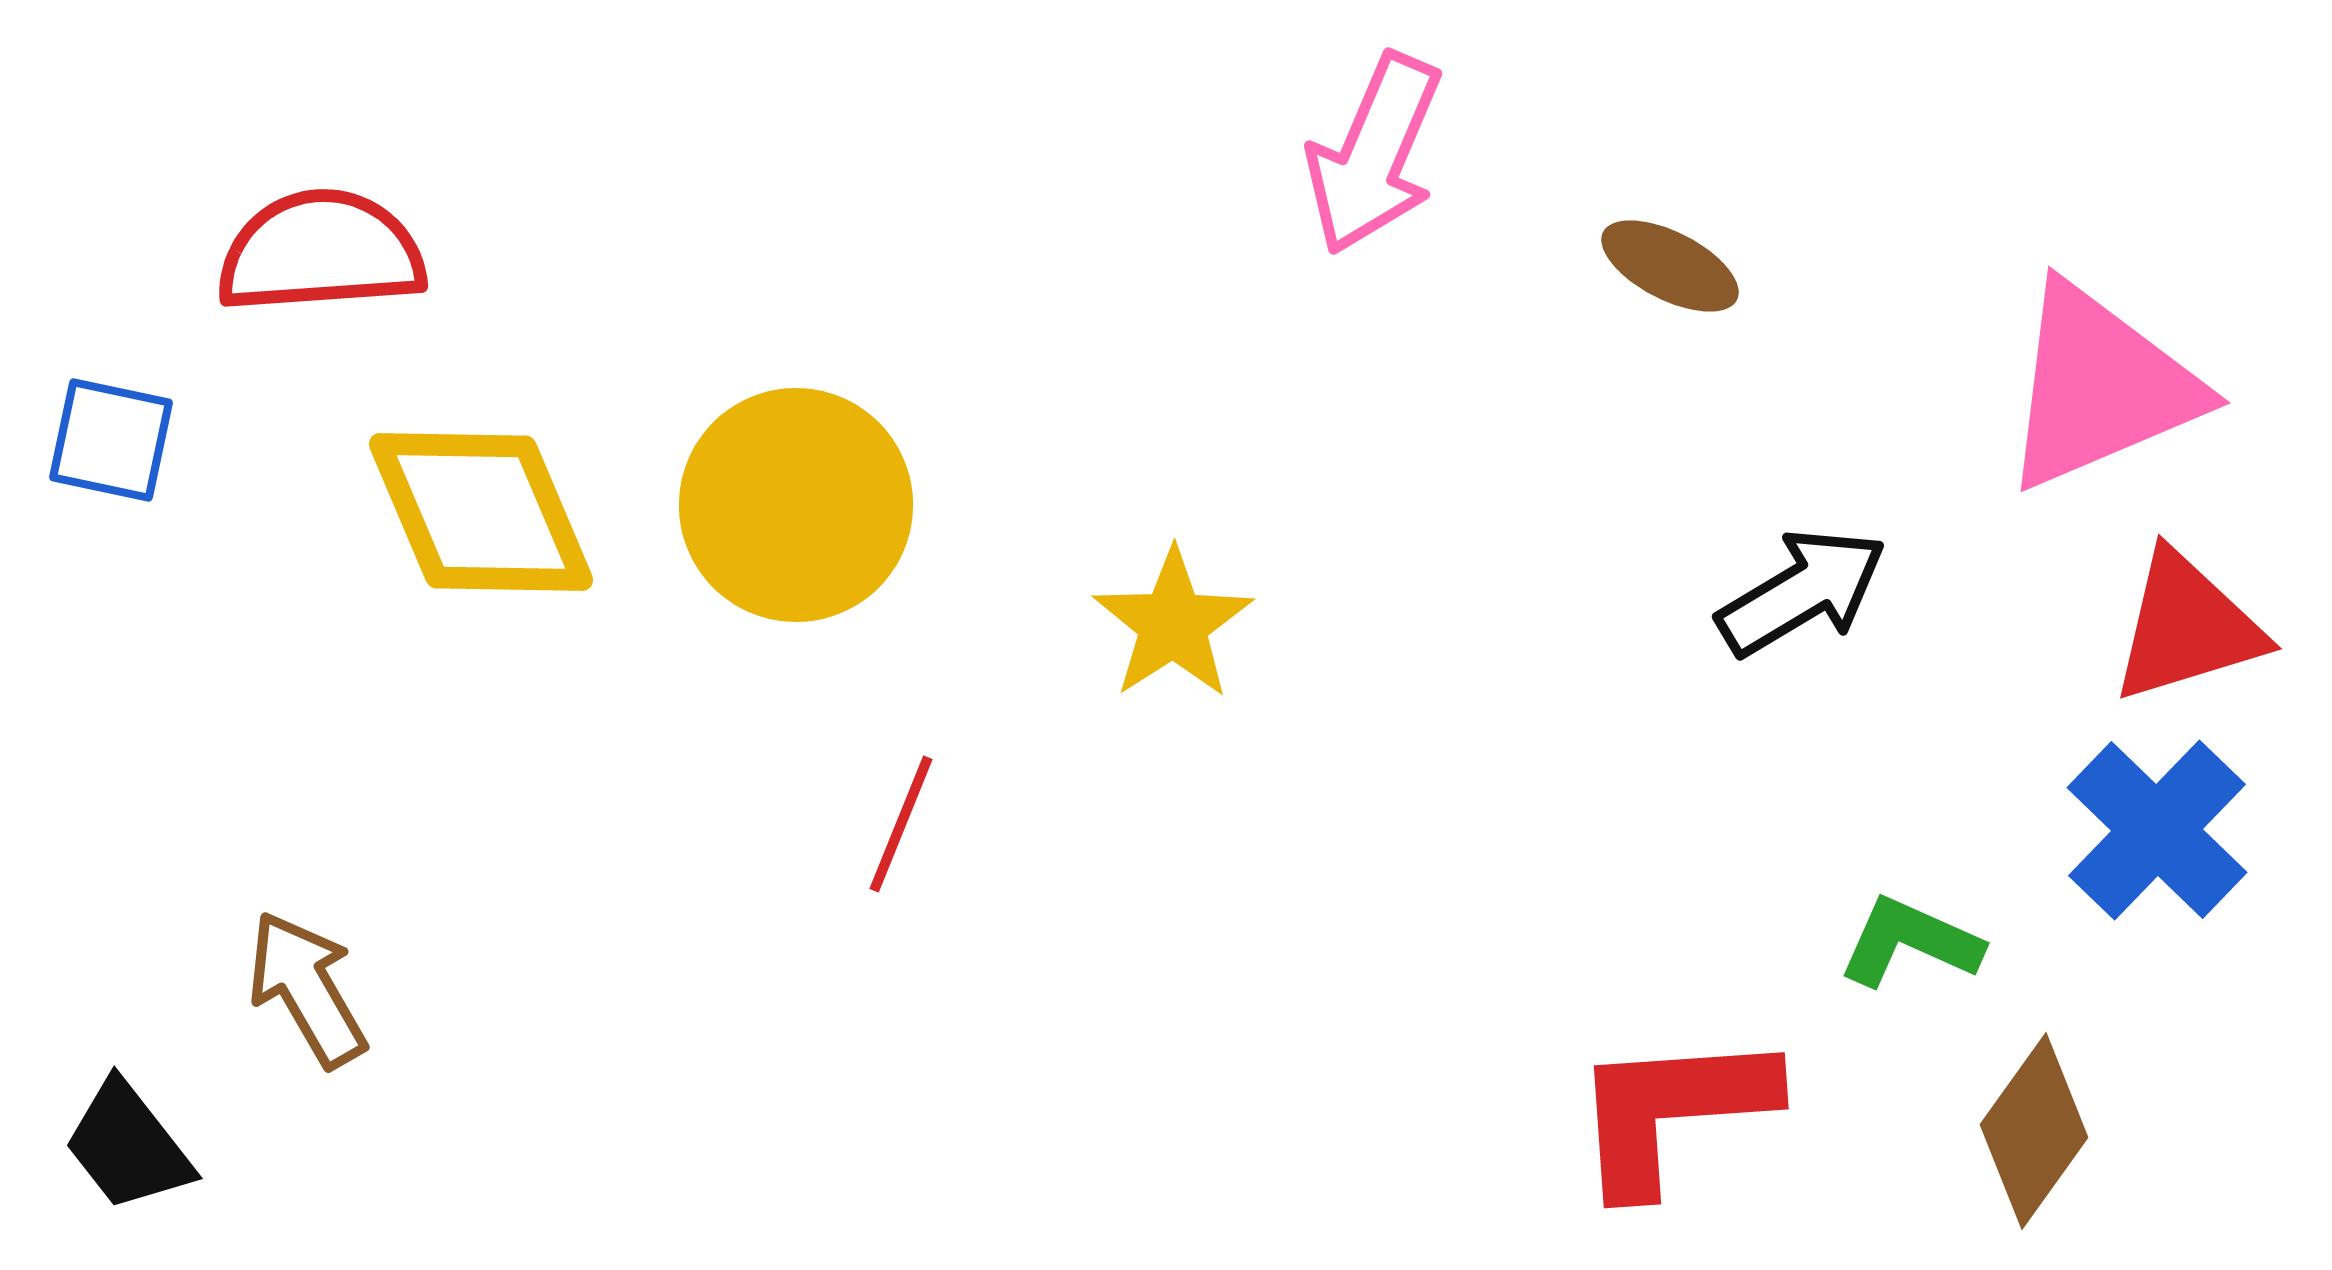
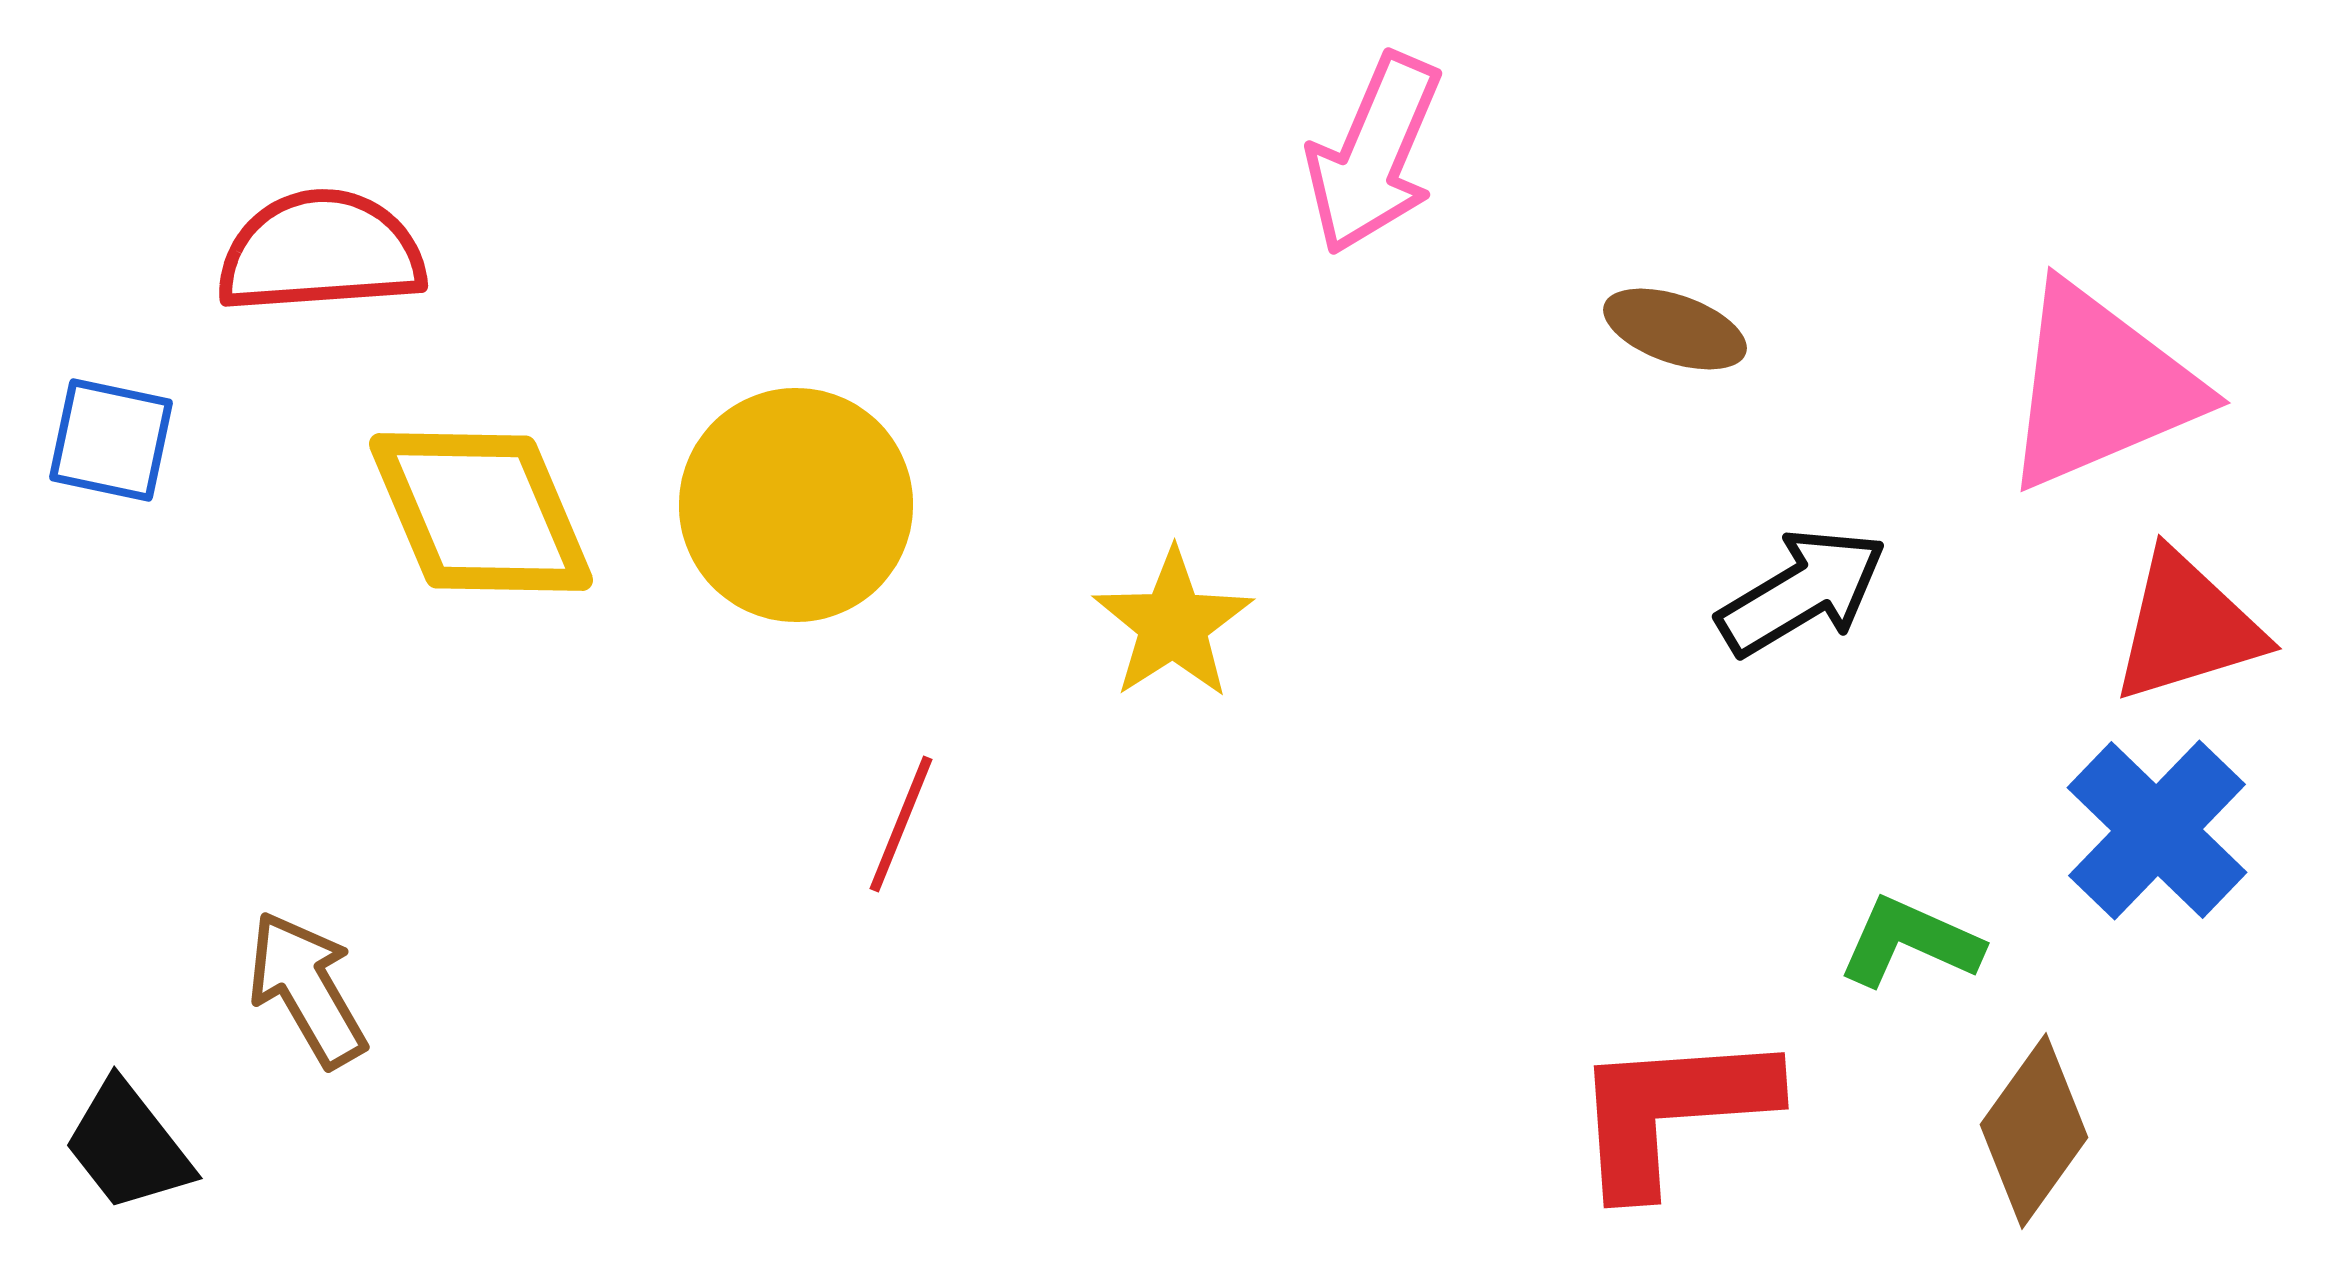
brown ellipse: moved 5 px right, 63 px down; rotated 8 degrees counterclockwise
